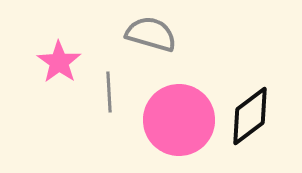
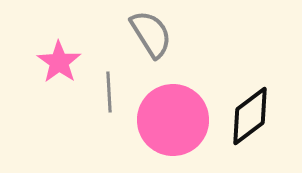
gray semicircle: rotated 42 degrees clockwise
pink circle: moved 6 px left
